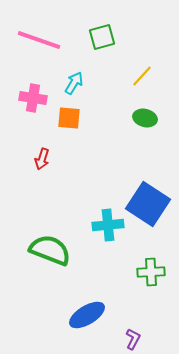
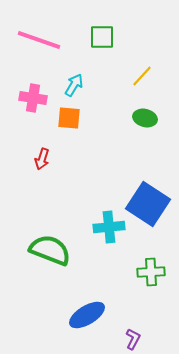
green square: rotated 16 degrees clockwise
cyan arrow: moved 2 px down
cyan cross: moved 1 px right, 2 px down
